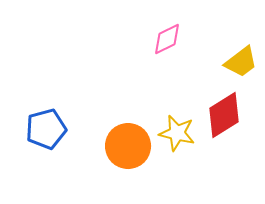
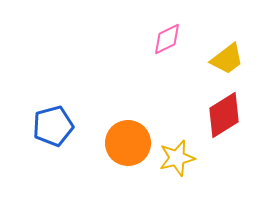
yellow trapezoid: moved 14 px left, 3 px up
blue pentagon: moved 7 px right, 3 px up
yellow star: moved 25 px down; rotated 27 degrees counterclockwise
orange circle: moved 3 px up
